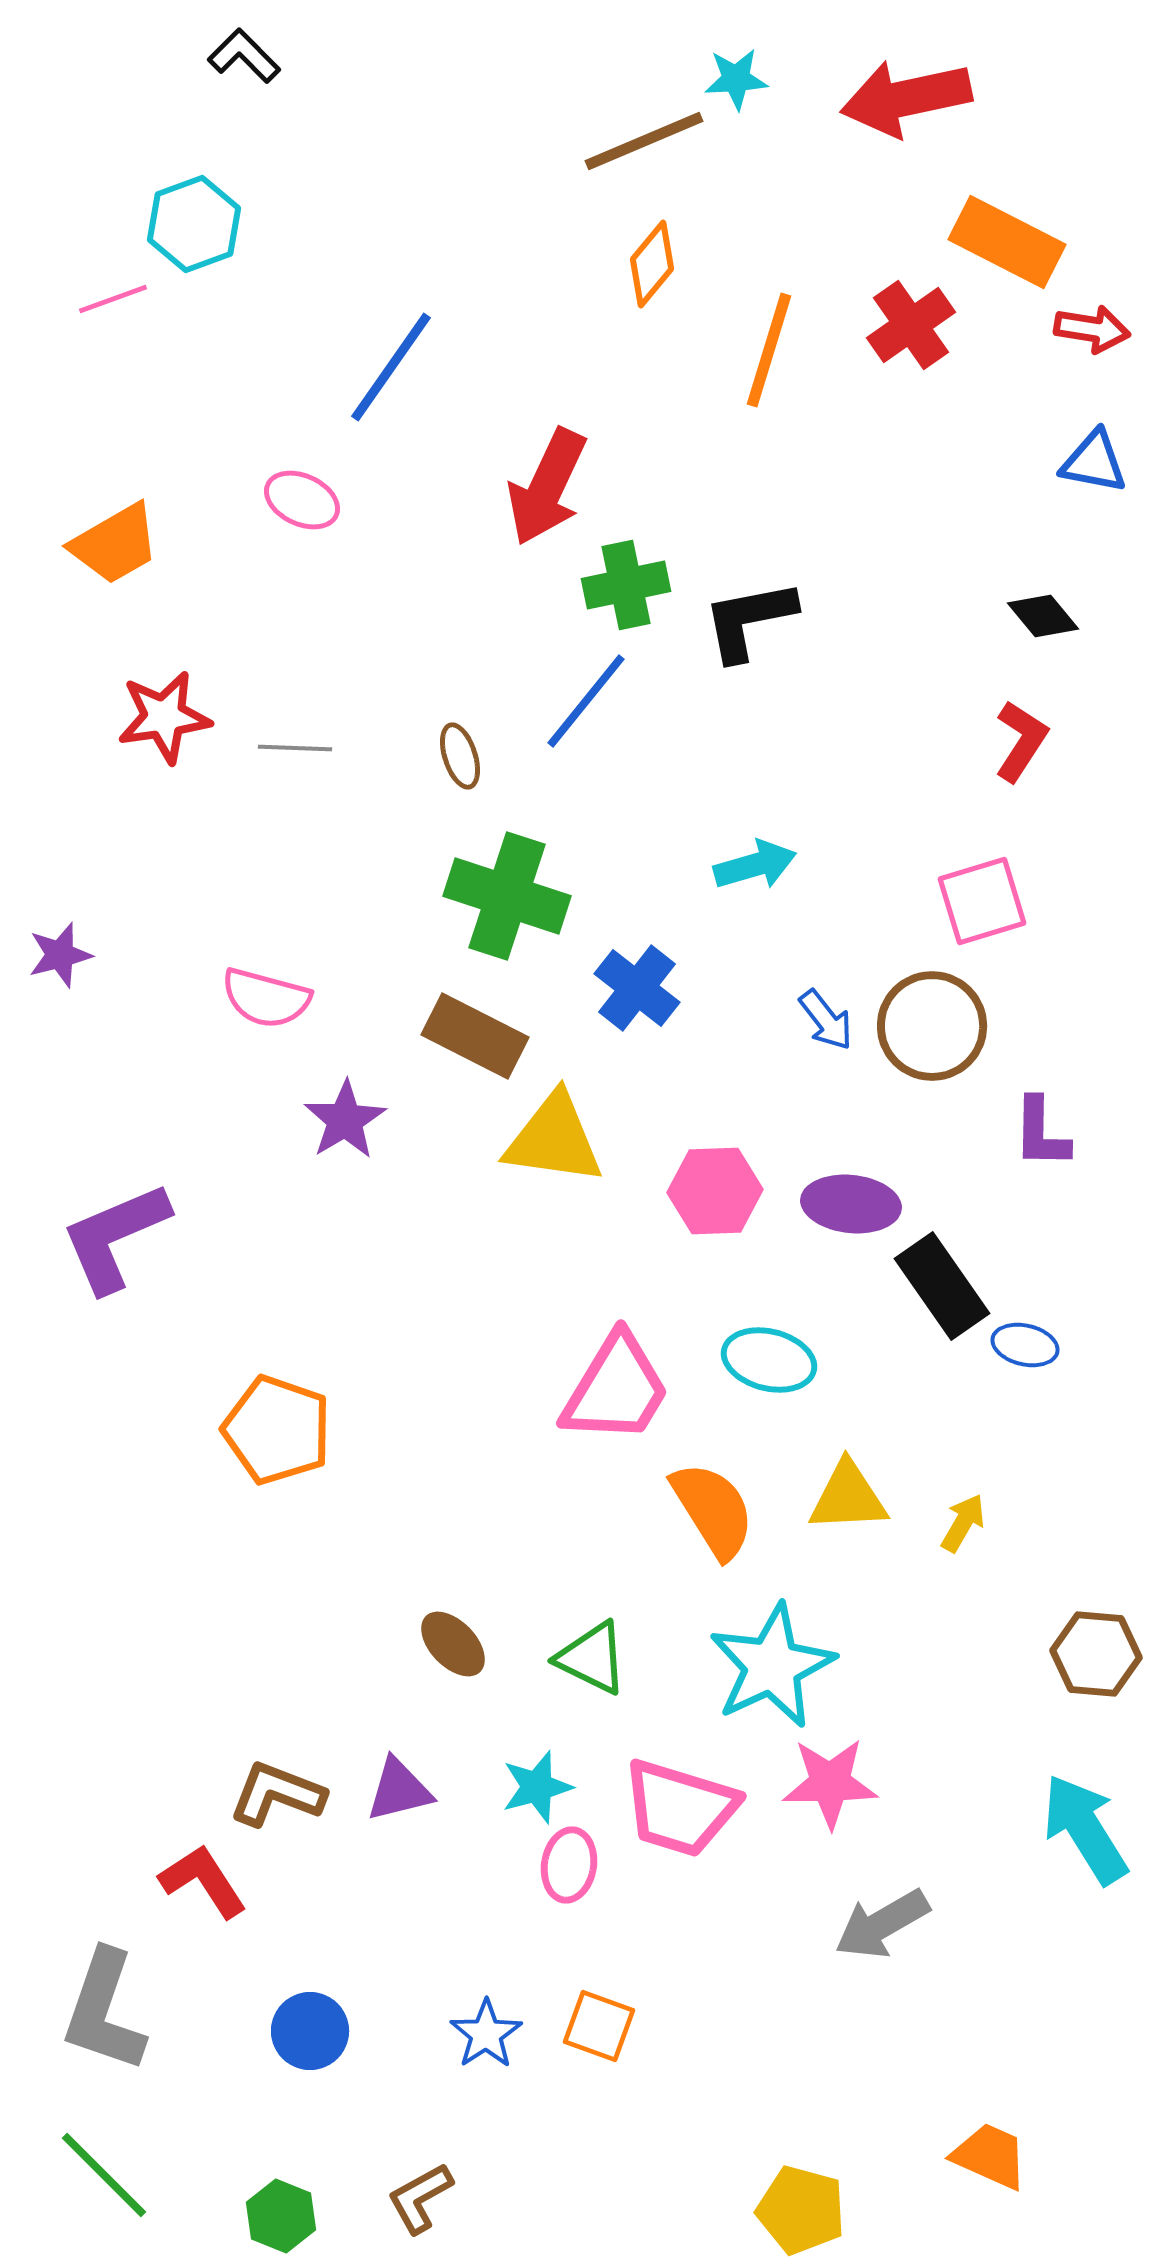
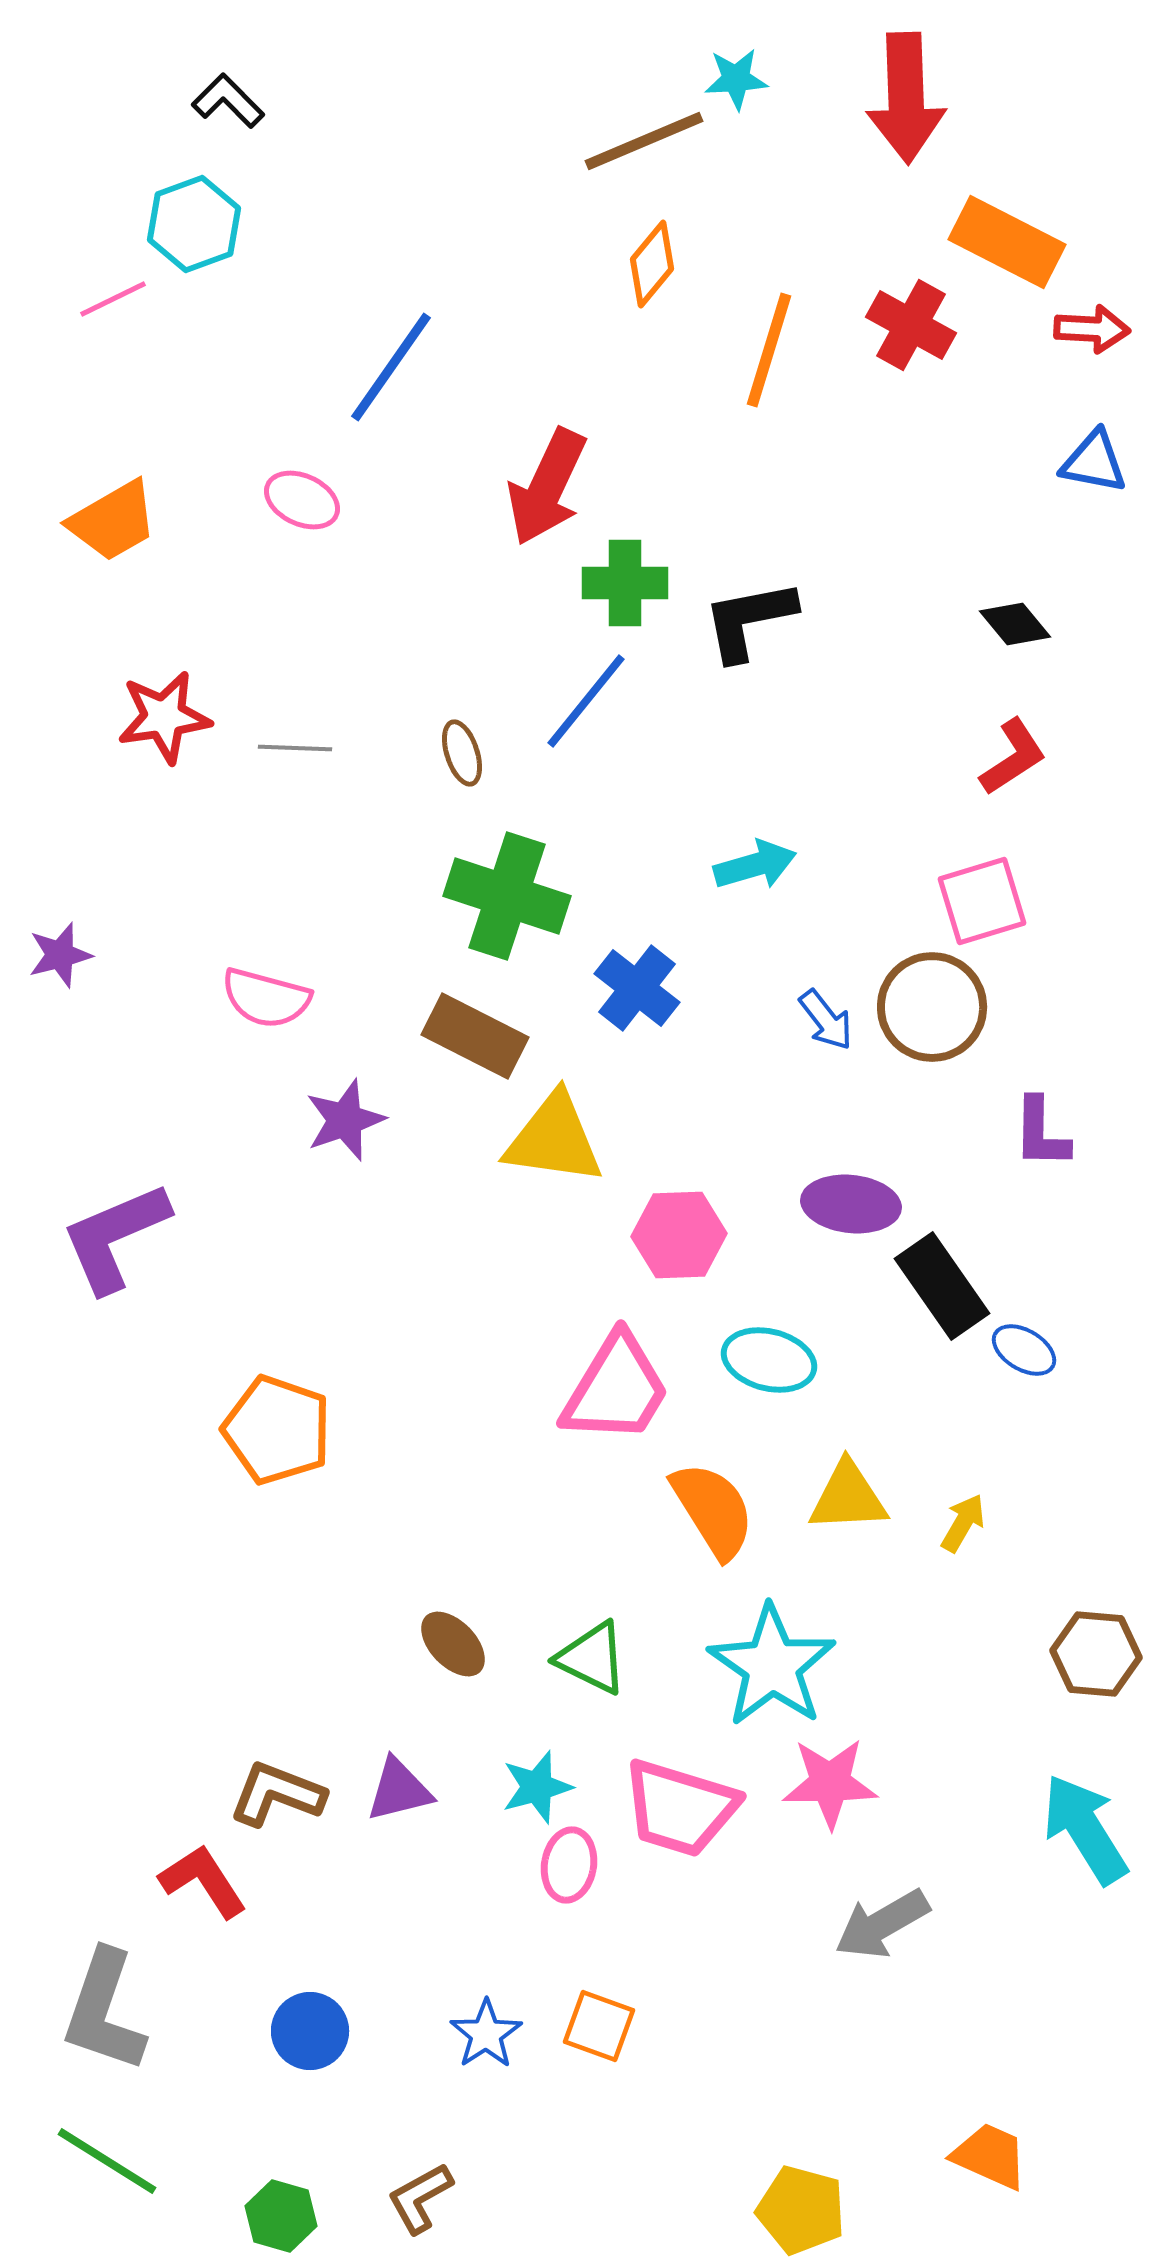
black L-shape at (244, 56): moved 16 px left, 45 px down
red arrow at (906, 98): rotated 80 degrees counterclockwise
pink line at (113, 299): rotated 6 degrees counterclockwise
red cross at (911, 325): rotated 26 degrees counterclockwise
red arrow at (1092, 329): rotated 6 degrees counterclockwise
orange trapezoid at (115, 544): moved 2 px left, 23 px up
green cross at (626, 585): moved 1 px left, 2 px up; rotated 12 degrees clockwise
black diamond at (1043, 616): moved 28 px left, 8 px down
red L-shape at (1021, 741): moved 8 px left, 16 px down; rotated 24 degrees clockwise
brown ellipse at (460, 756): moved 2 px right, 3 px up
brown circle at (932, 1026): moved 19 px up
purple star at (345, 1120): rotated 12 degrees clockwise
pink hexagon at (715, 1191): moved 36 px left, 44 px down
blue ellipse at (1025, 1345): moved 1 px left, 5 px down; rotated 18 degrees clockwise
cyan star at (772, 1666): rotated 12 degrees counterclockwise
green line at (104, 2175): moved 3 px right, 14 px up; rotated 13 degrees counterclockwise
green hexagon at (281, 2216): rotated 6 degrees counterclockwise
